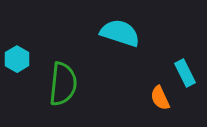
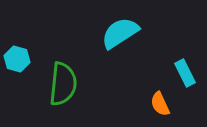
cyan semicircle: rotated 51 degrees counterclockwise
cyan hexagon: rotated 15 degrees counterclockwise
orange semicircle: moved 6 px down
